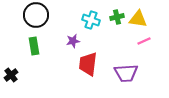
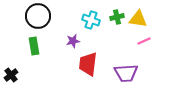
black circle: moved 2 px right, 1 px down
